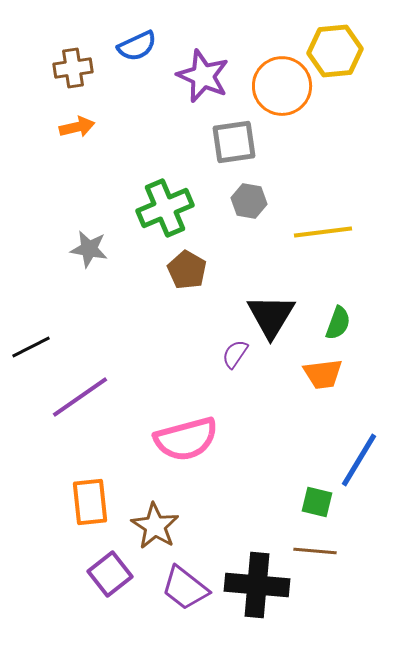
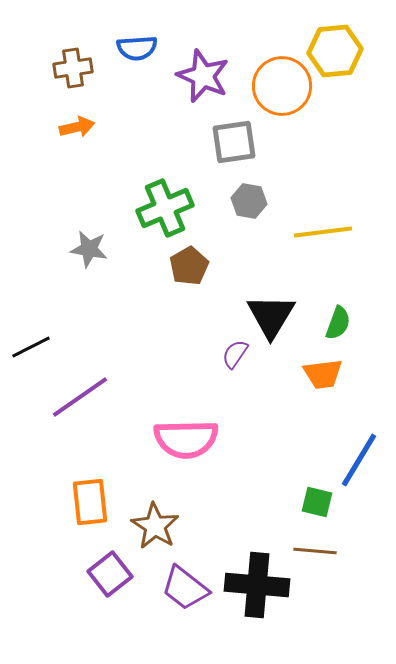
blue semicircle: moved 2 px down; rotated 21 degrees clockwise
brown pentagon: moved 2 px right, 4 px up; rotated 12 degrees clockwise
pink semicircle: rotated 14 degrees clockwise
